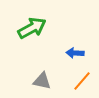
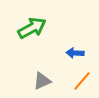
gray triangle: rotated 36 degrees counterclockwise
